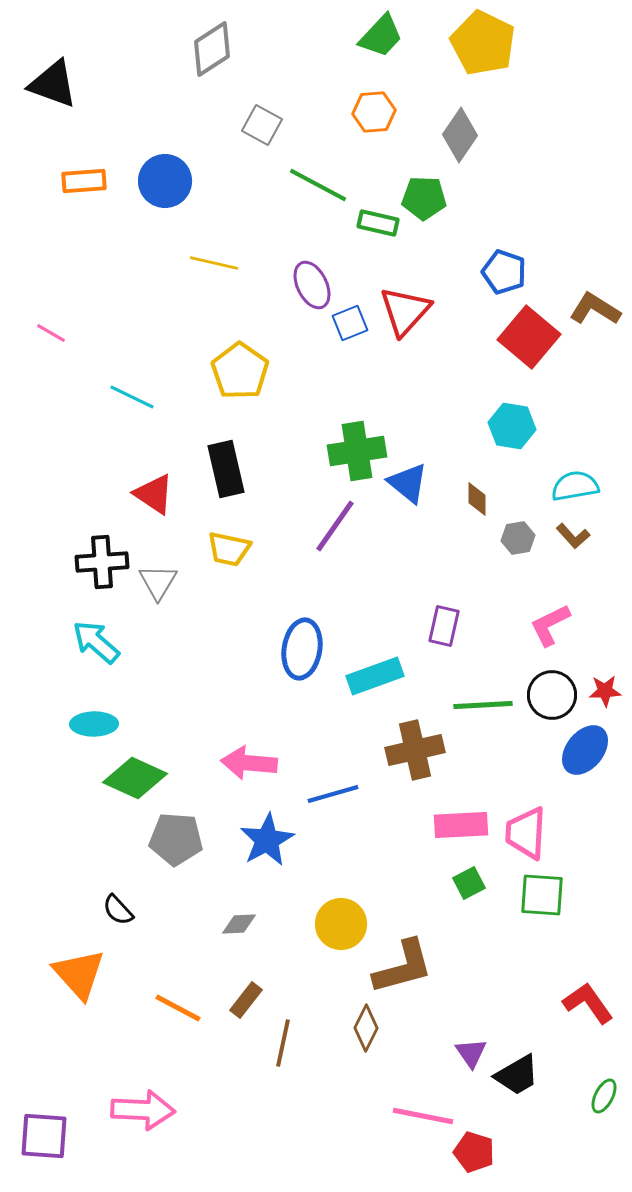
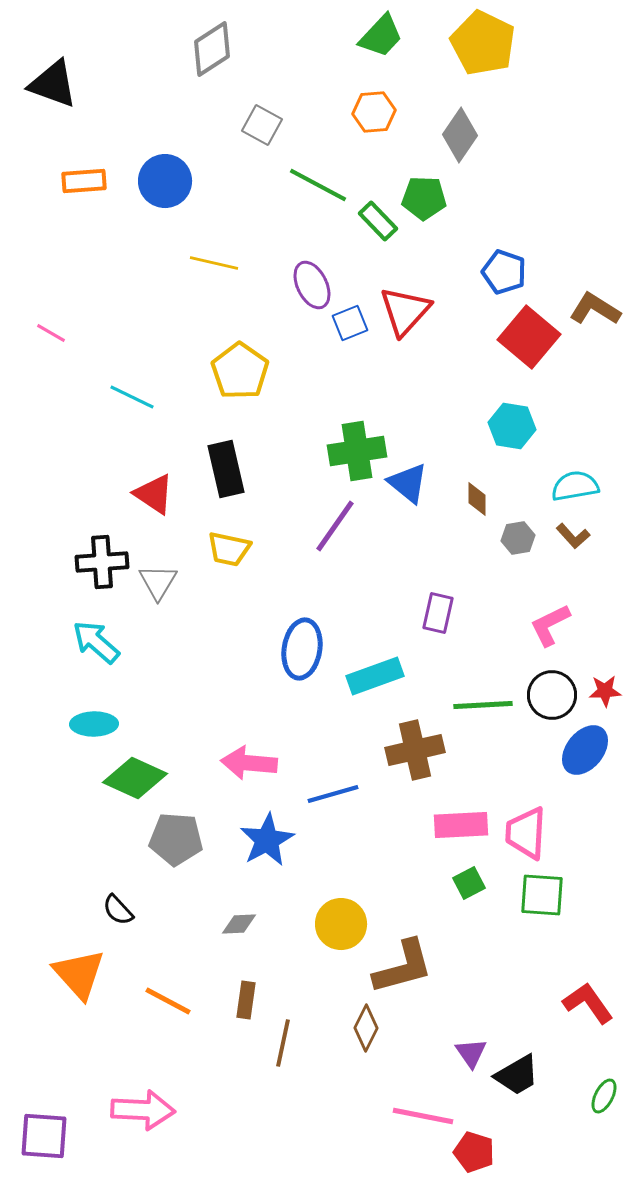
green rectangle at (378, 223): moved 2 px up; rotated 33 degrees clockwise
purple rectangle at (444, 626): moved 6 px left, 13 px up
brown rectangle at (246, 1000): rotated 30 degrees counterclockwise
orange line at (178, 1008): moved 10 px left, 7 px up
